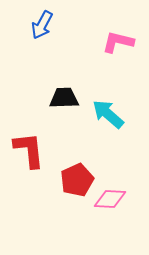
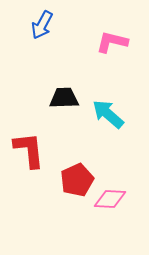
pink L-shape: moved 6 px left
